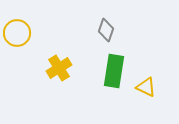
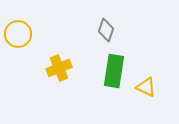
yellow circle: moved 1 px right, 1 px down
yellow cross: rotated 10 degrees clockwise
